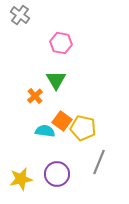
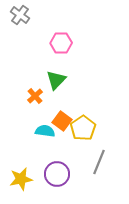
pink hexagon: rotated 10 degrees counterclockwise
green triangle: rotated 15 degrees clockwise
yellow pentagon: rotated 25 degrees clockwise
